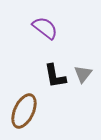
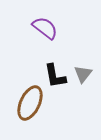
brown ellipse: moved 6 px right, 8 px up
